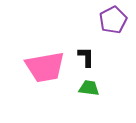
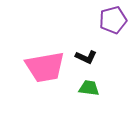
purple pentagon: rotated 12 degrees clockwise
black L-shape: rotated 115 degrees clockwise
